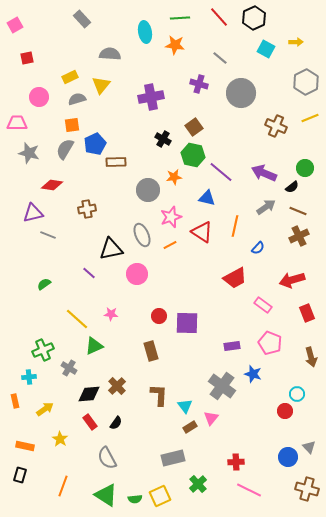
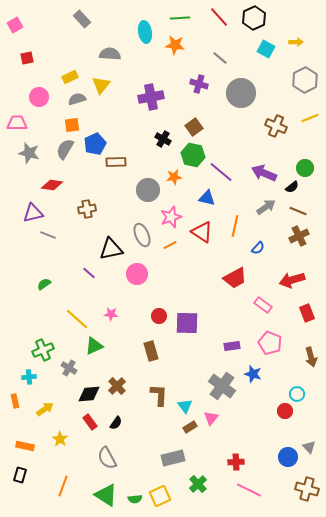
gray hexagon at (306, 82): moved 1 px left, 2 px up
